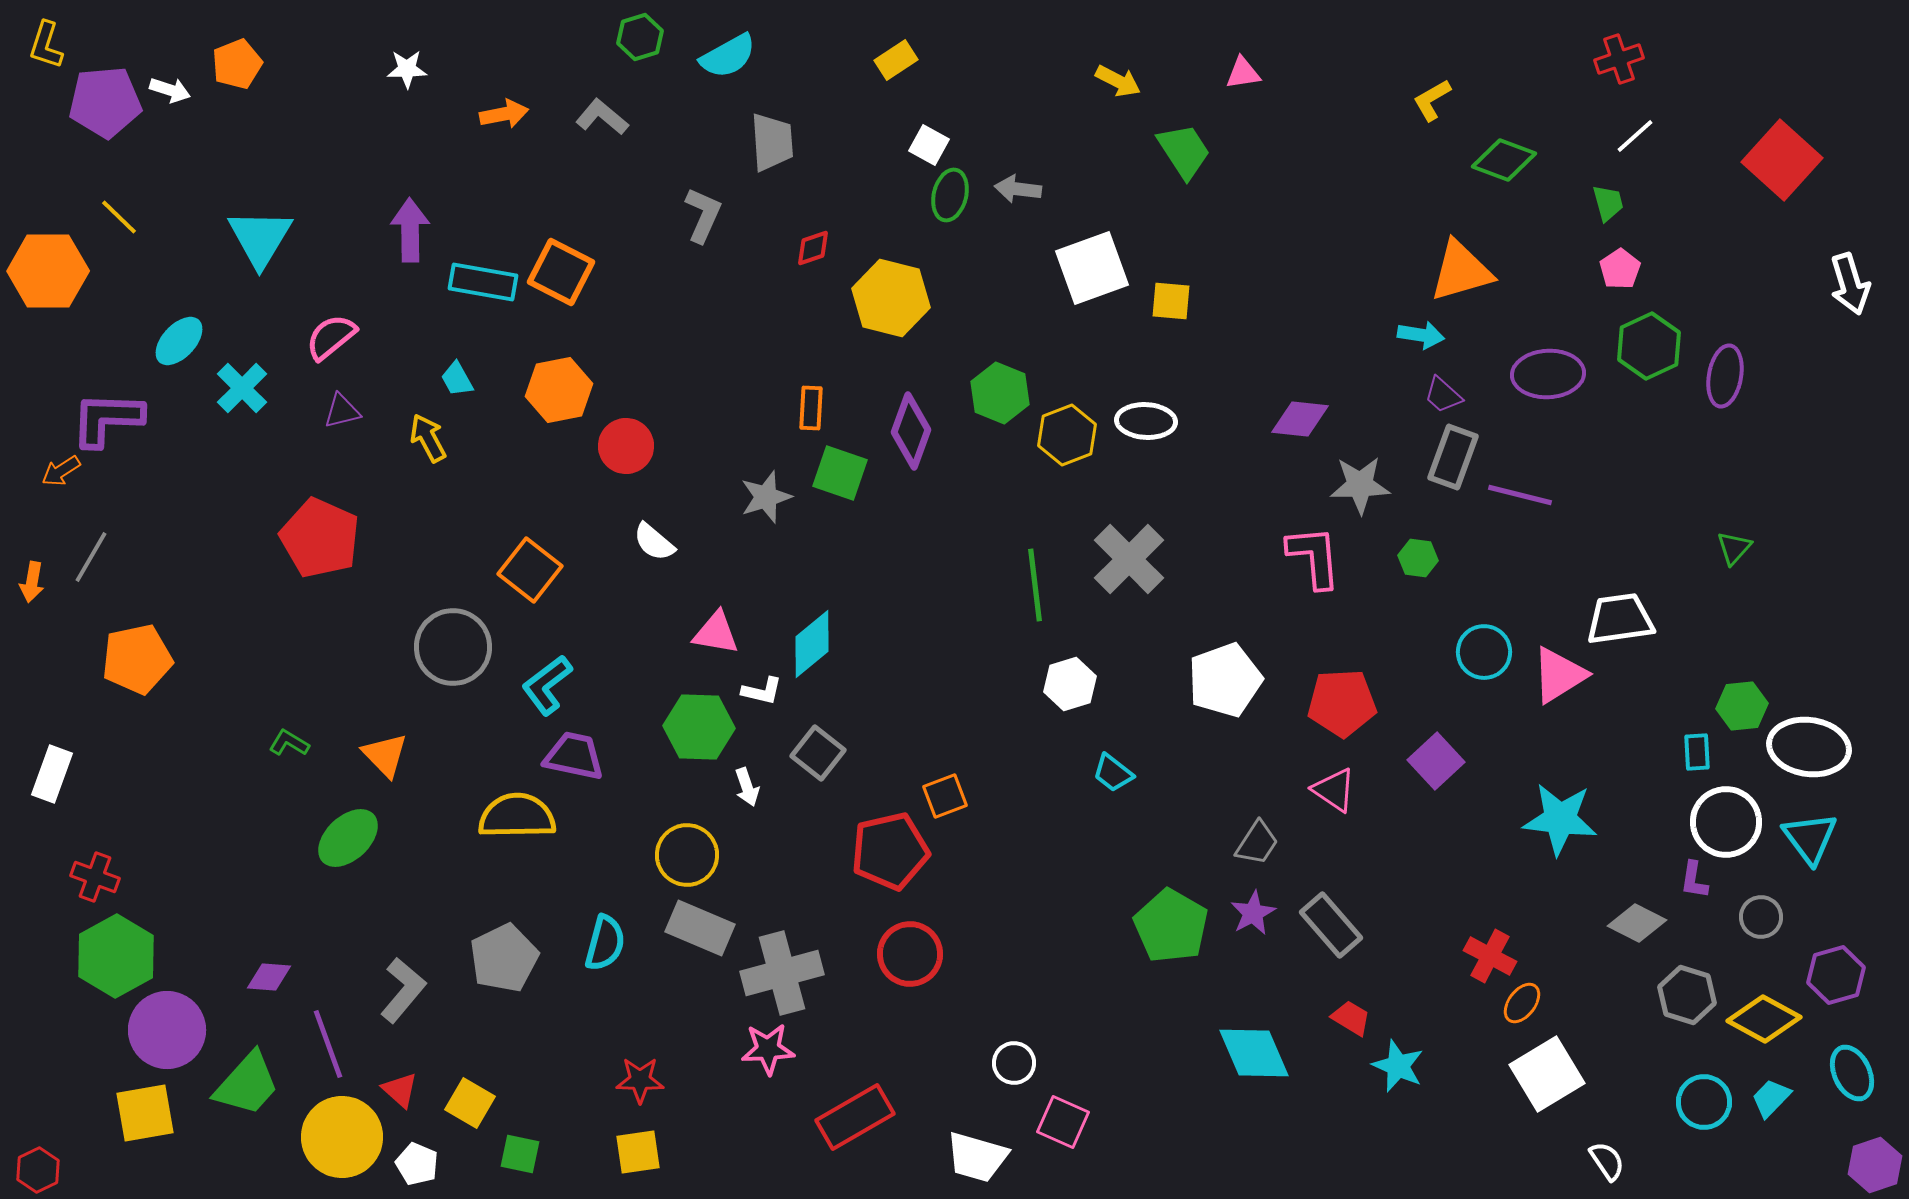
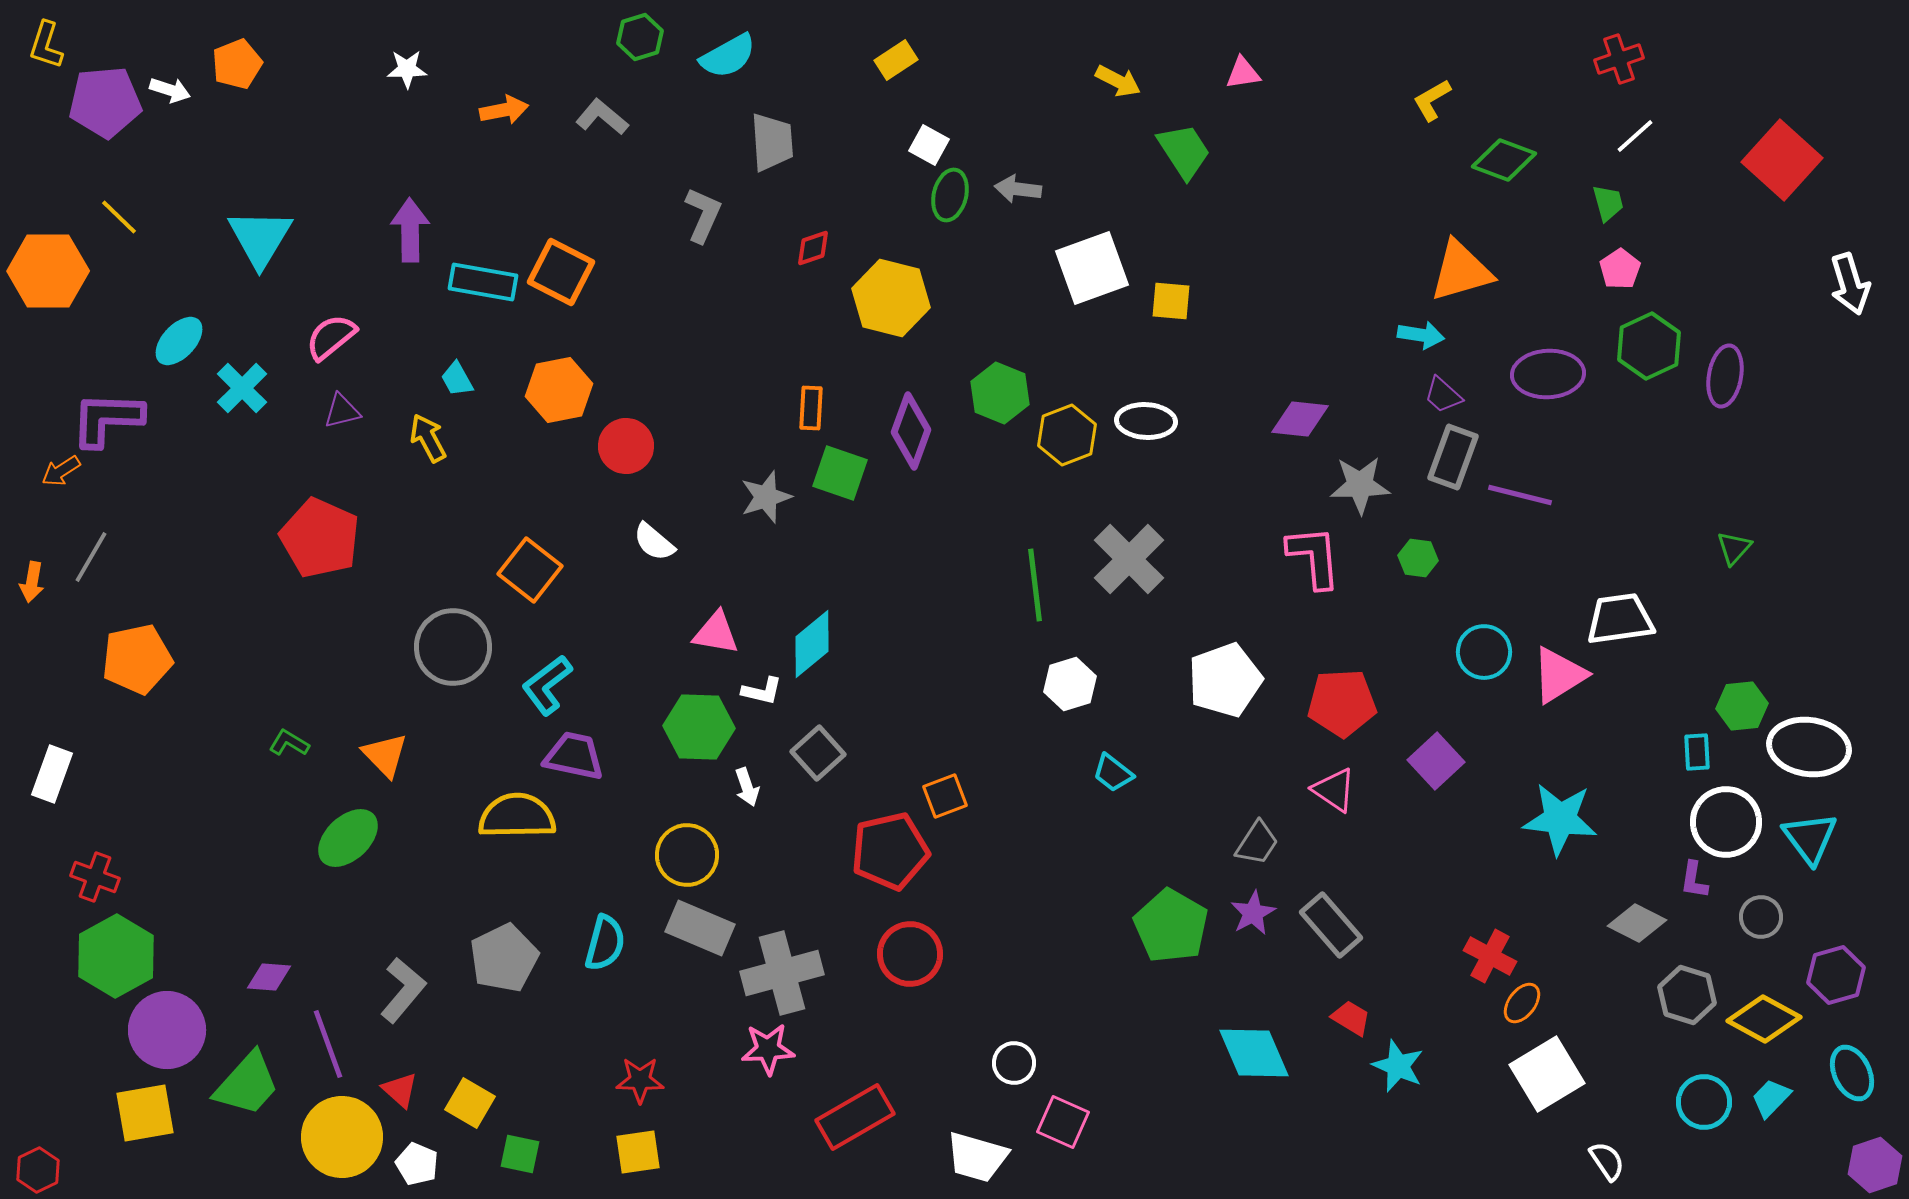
orange arrow at (504, 114): moved 4 px up
gray square at (818, 753): rotated 10 degrees clockwise
